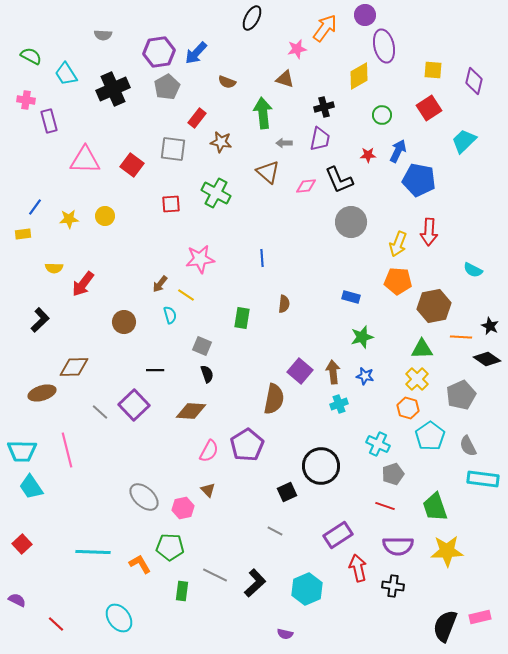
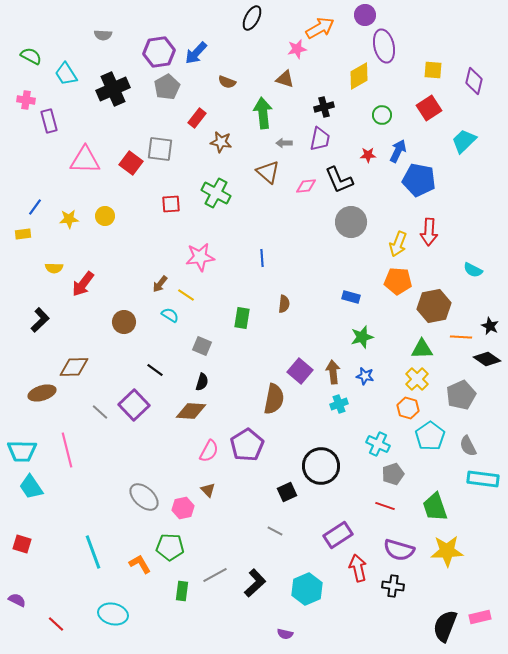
orange arrow at (325, 28): moved 5 px left; rotated 24 degrees clockwise
gray square at (173, 149): moved 13 px left
red square at (132, 165): moved 1 px left, 2 px up
pink star at (200, 259): moved 2 px up
cyan semicircle at (170, 315): rotated 42 degrees counterclockwise
black line at (155, 370): rotated 36 degrees clockwise
black semicircle at (207, 374): moved 5 px left, 8 px down; rotated 36 degrees clockwise
red square at (22, 544): rotated 30 degrees counterclockwise
purple semicircle at (398, 546): moved 1 px right, 4 px down; rotated 16 degrees clockwise
cyan line at (93, 552): rotated 68 degrees clockwise
gray line at (215, 575): rotated 55 degrees counterclockwise
cyan ellipse at (119, 618): moved 6 px left, 4 px up; rotated 40 degrees counterclockwise
